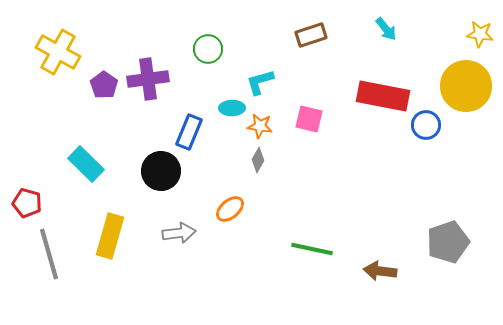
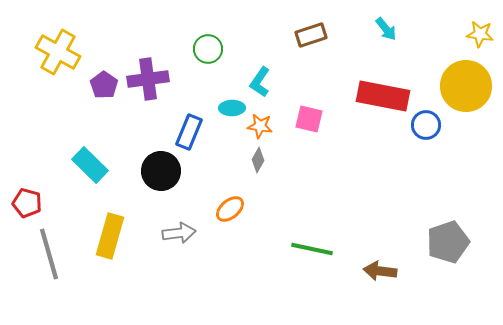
cyan L-shape: rotated 40 degrees counterclockwise
cyan rectangle: moved 4 px right, 1 px down
